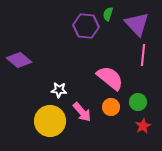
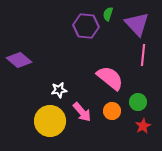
white star: rotated 14 degrees counterclockwise
orange circle: moved 1 px right, 4 px down
